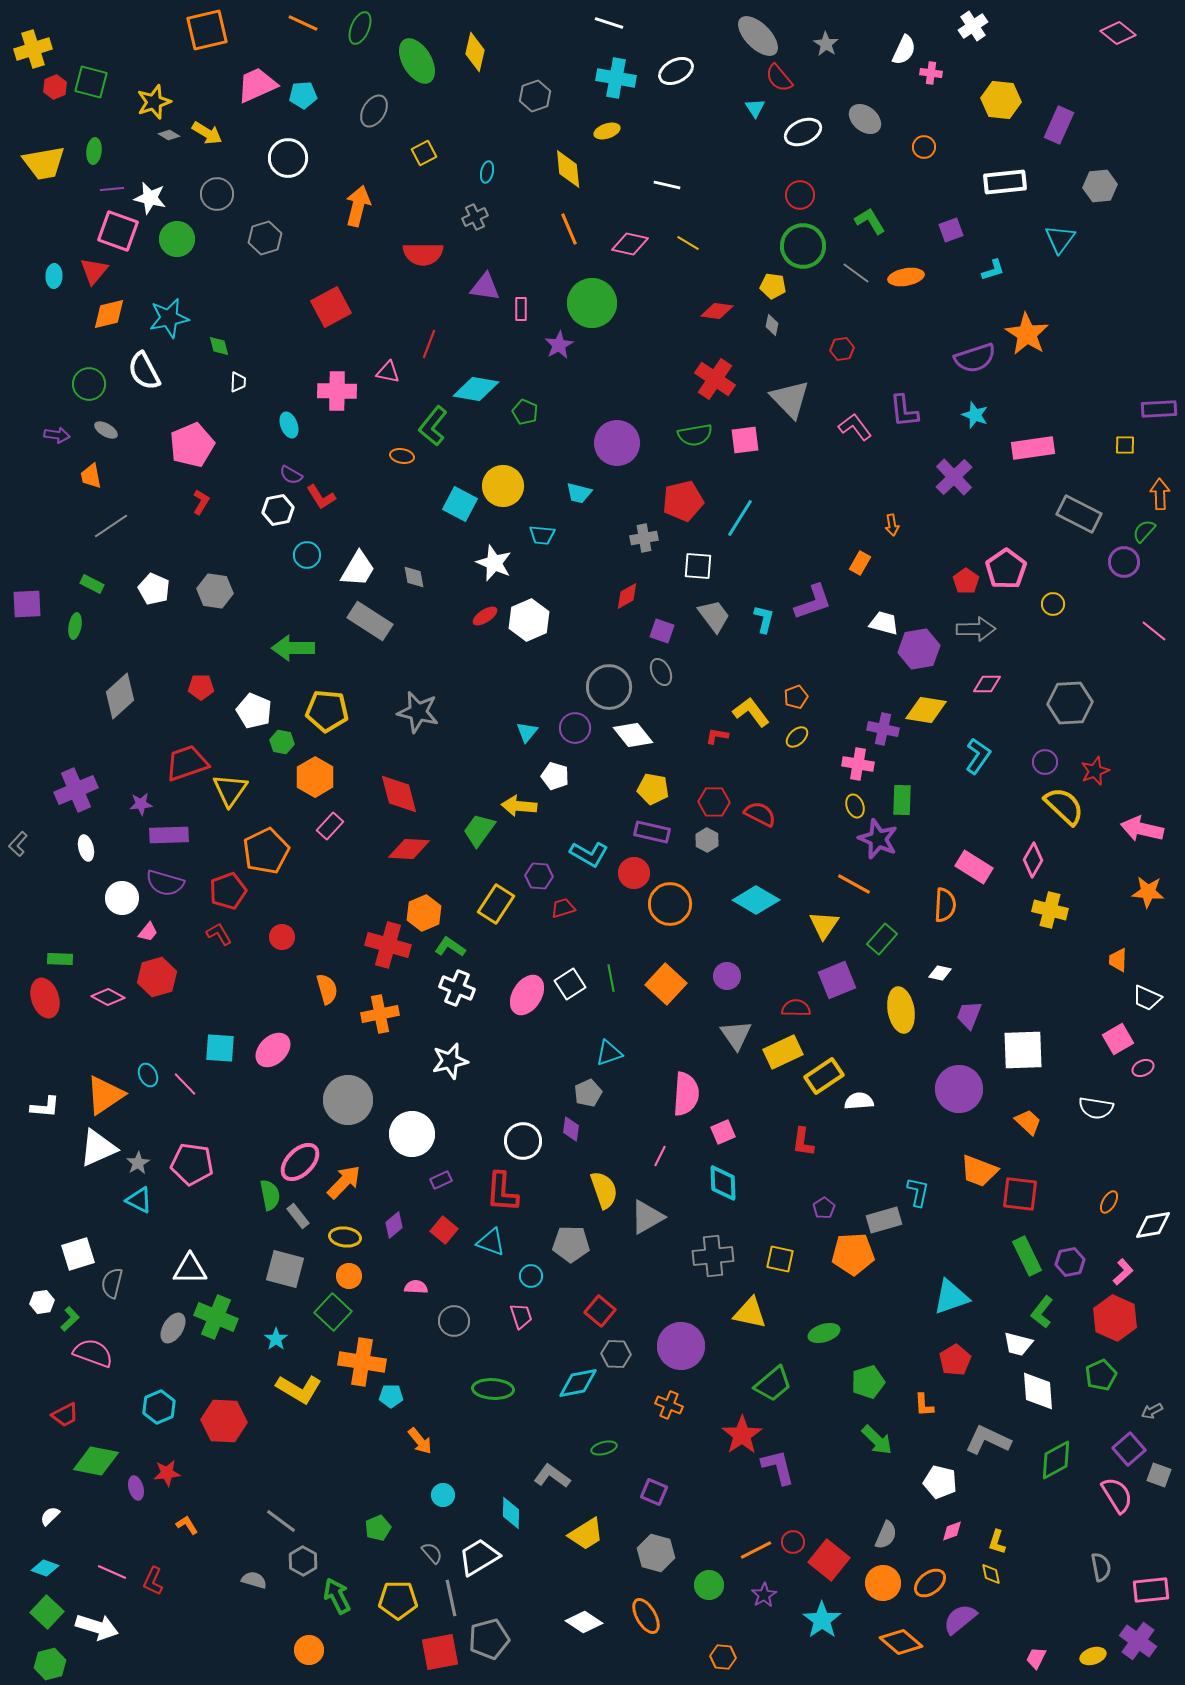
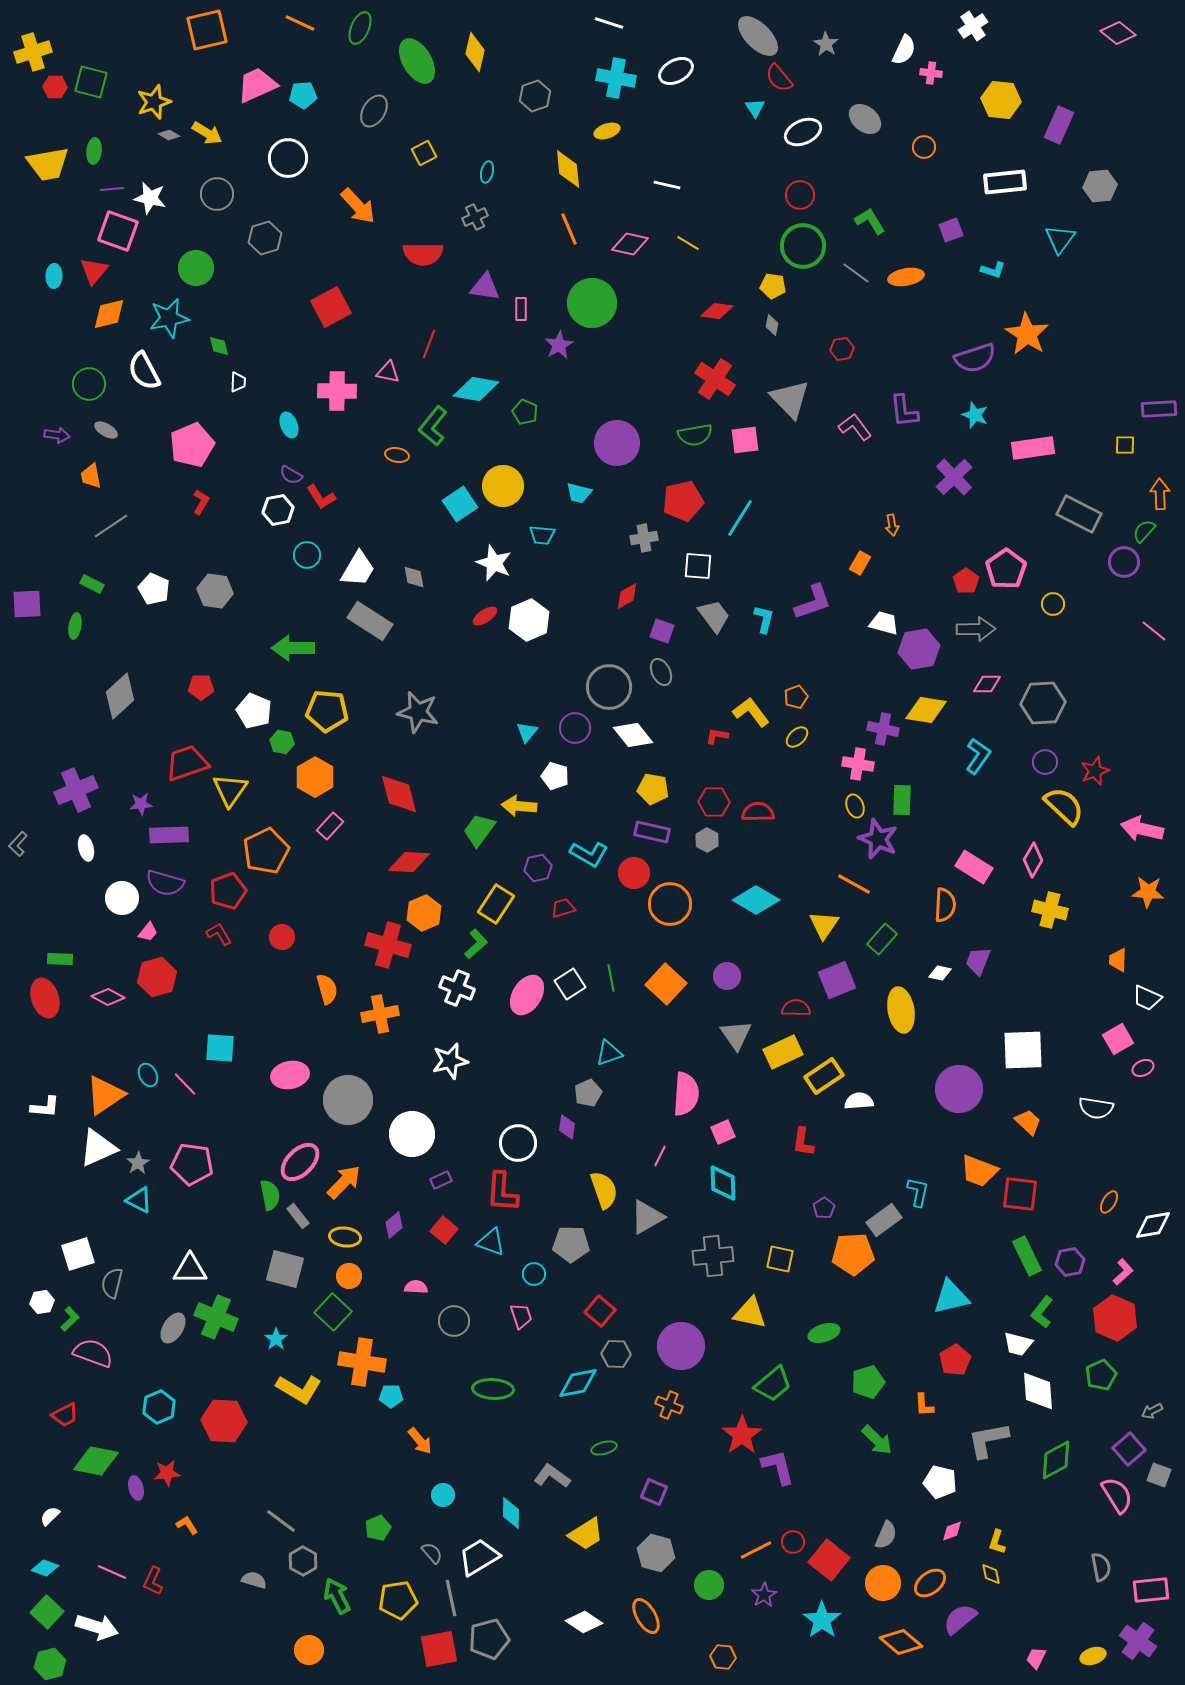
orange line at (303, 23): moved 3 px left
yellow cross at (33, 49): moved 3 px down
red hexagon at (55, 87): rotated 25 degrees clockwise
yellow trapezoid at (44, 163): moved 4 px right, 1 px down
orange arrow at (358, 206): rotated 123 degrees clockwise
green circle at (177, 239): moved 19 px right, 29 px down
cyan L-shape at (993, 270): rotated 35 degrees clockwise
orange ellipse at (402, 456): moved 5 px left, 1 px up
cyan square at (460, 504): rotated 28 degrees clockwise
gray hexagon at (1070, 703): moved 27 px left
red semicircle at (760, 814): moved 2 px left, 2 px up; rotated 28 degrees counterclockwise
red diamond at (409, 849): moved 13 px down
purple hexagon at (539, 876): moved 1 px left, 8 px up; rotated 16 degrees counterclockwise
green L-shape at (450, 947): moved 26 px right, 3 px up; rotated 104 degrees clockwise
purple trapezoid at (969, 1015): moved 9 px right, 54 px up
pink ellipse at (273, 1050): moved 17 px right, 25 px down; rotated 33 degrees clockwise
purple diamond at (571, 1129): moved 4 px left, 2 px up
white circle at (523, 1141): moved 5 px left, 2 px down
gray rectangle at (884, 1220): rotated 20 degrees counterclockwise
cyan circle at (531, 1276): moved 3 px right, 2 px up
cyan triangle at (951, 1297): rotated 6 degrees clockwise
gray L-shape at (988, 1440): rotated 36 degrees counterclockwise
yellow pentagon at (398, 1600): rotated 9 degrees counterclockwise
red square at (440, 1652): moved 1 px left, 3 px up
